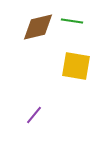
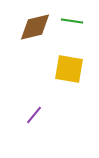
brown diamond: moved 3 px left
yellow square: moved 7 px left, 3 px down
